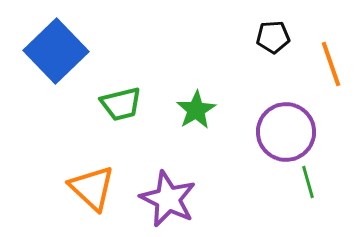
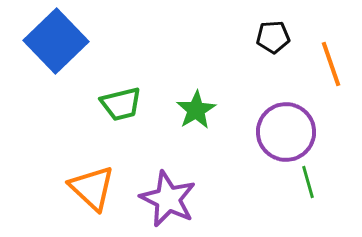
blue square: moved 10 px up
